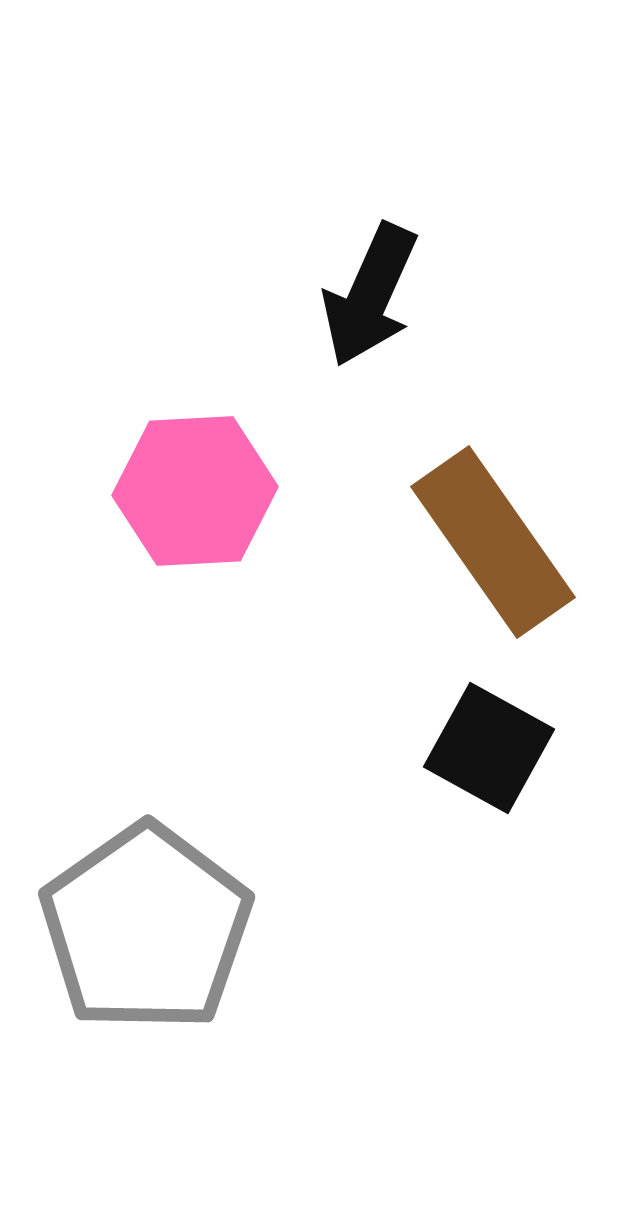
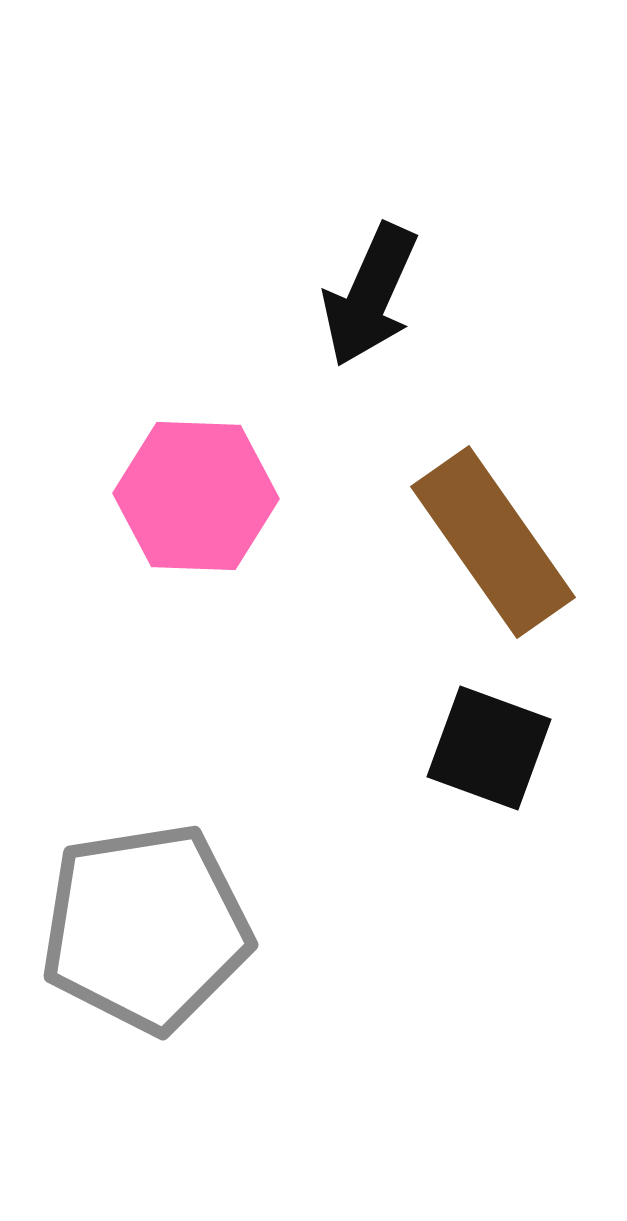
pink hexagon: moved 1 px right, 5 px down; rotated 5 degrees clockwise
black square: rotated 9 degrees counterclockwise
gray pentagon: rotated 26 degrees clockwise
